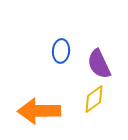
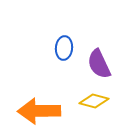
blue ellipse: moved 3 px right, 3 px up
yellow diamond: moved 2 px down; rotated 52 degrees clockwise
